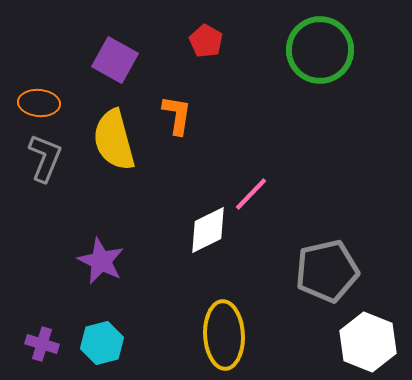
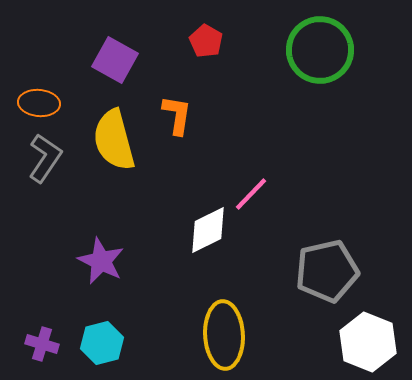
gray L-shape: rotated 12 degrees clockwise
